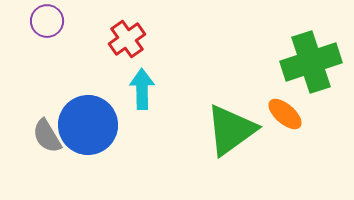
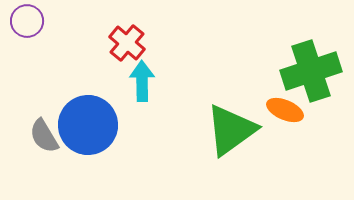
purple circle: moved 20 px left
red cross: moved 4 px down; rotated 15 degrees counterclockwise
green cross: moved 9 px down
cyan arrow: moved 8 px up
orange ellipse: moved 4 px up; rotated 18 degrees counterclockwise
gray semicircle: moved 3 px left
